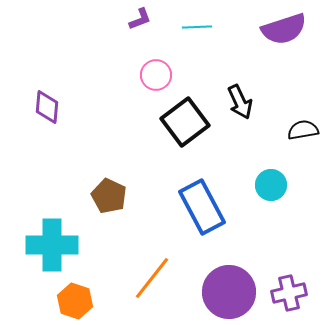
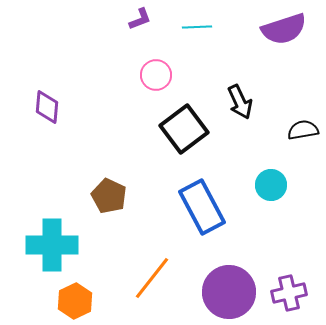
black square: moved 1 px left, 7 px down
orange hexagon: rotated 16 degrees clockwise
